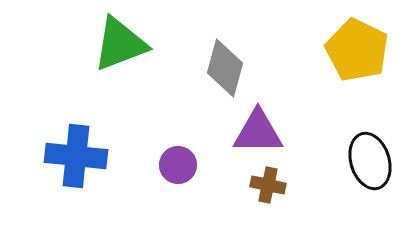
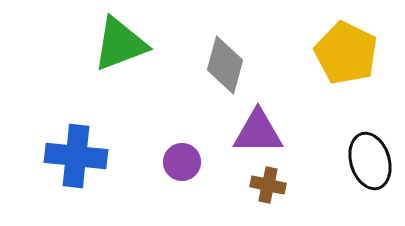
yellow pentagon: moved 11 px left, 3 px down
gray diamond: moved 3 px up
purple circle: moved 4 px right, 3 px up
